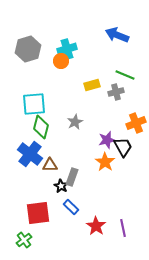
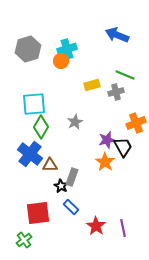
green diamond: rotated 15 degrees clockwise
